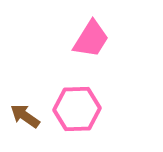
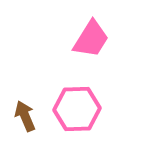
brown arrow: rotated 32 degrees clockwise
